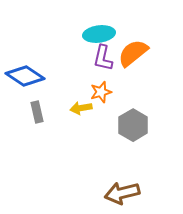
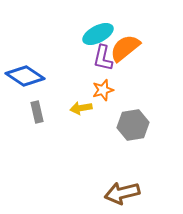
cyan ellipse: moved 1 px left; rotated 20 degrees counterclockwise
orange semicircle: moved 8 px left, 5 px up
orange star: moved 2 px right, 2 px up
gray hexagon: rotated 20 degrees clockwise
